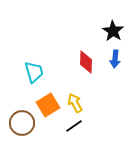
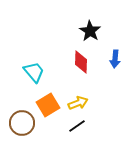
black star: moved 23 px left
red diamond: moved 5 px left
cyan trapezoid: rotated 25 degrees counterclockwise
yellow arrow: moved 3 px right; rotated 96 degrees clockwise
black line: moved 3 px right
